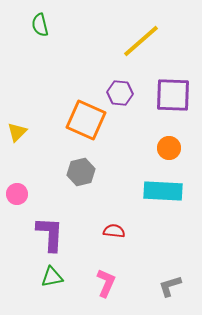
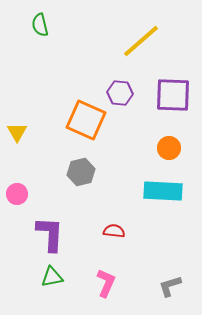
yellow triangle: rotated 15 degrees counterclockwise
